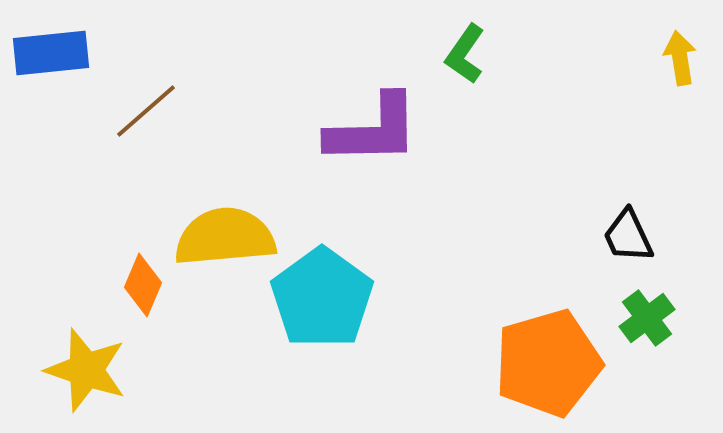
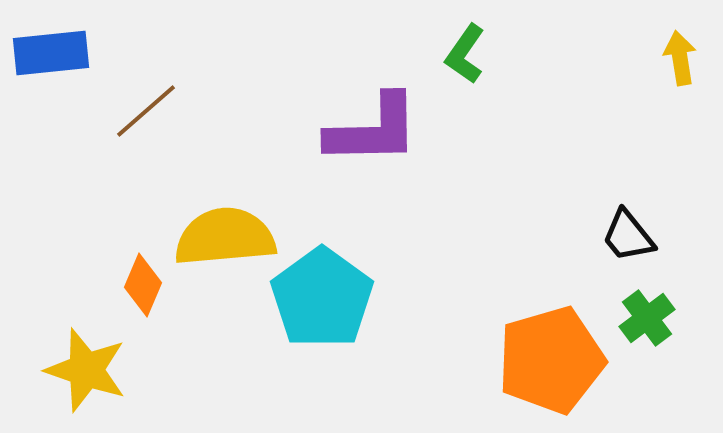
black trapezoid: rotated 14 degrees counterclockwise
orange pentagon: moved 3 px right, 3 px up
